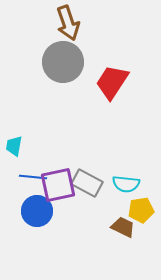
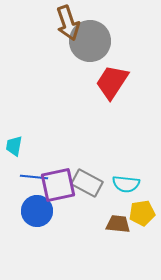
gray circle: moved 27 px right, 21 px up
blue line: moved 1 px right
yellow pentagon: moved 1 px right, 3 px down
brown trapezoid: moved 5 px left, 3 px up; rotated 20 degrees counterclockwise
